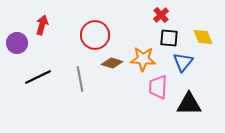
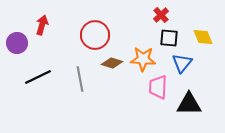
blue triangle: moved 1 px left, 1 px down
